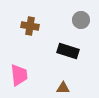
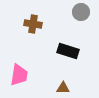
gray circle: moved 8 px up
brown cross: moved 3 px right, 2 px up
pink trapezoid: rotated 15 degrees clockwise
